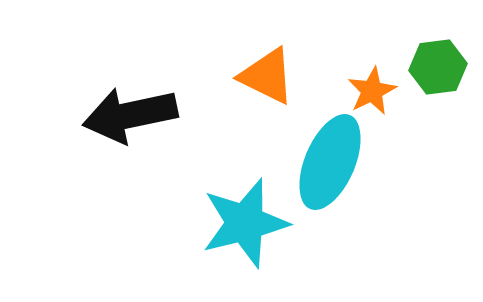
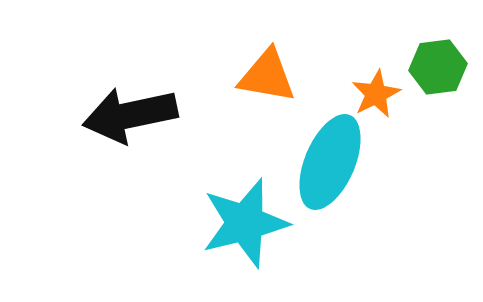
orange triangle: rotated 16 degrees counterclockwise
orange star: moved 4 px right, 3 px down
